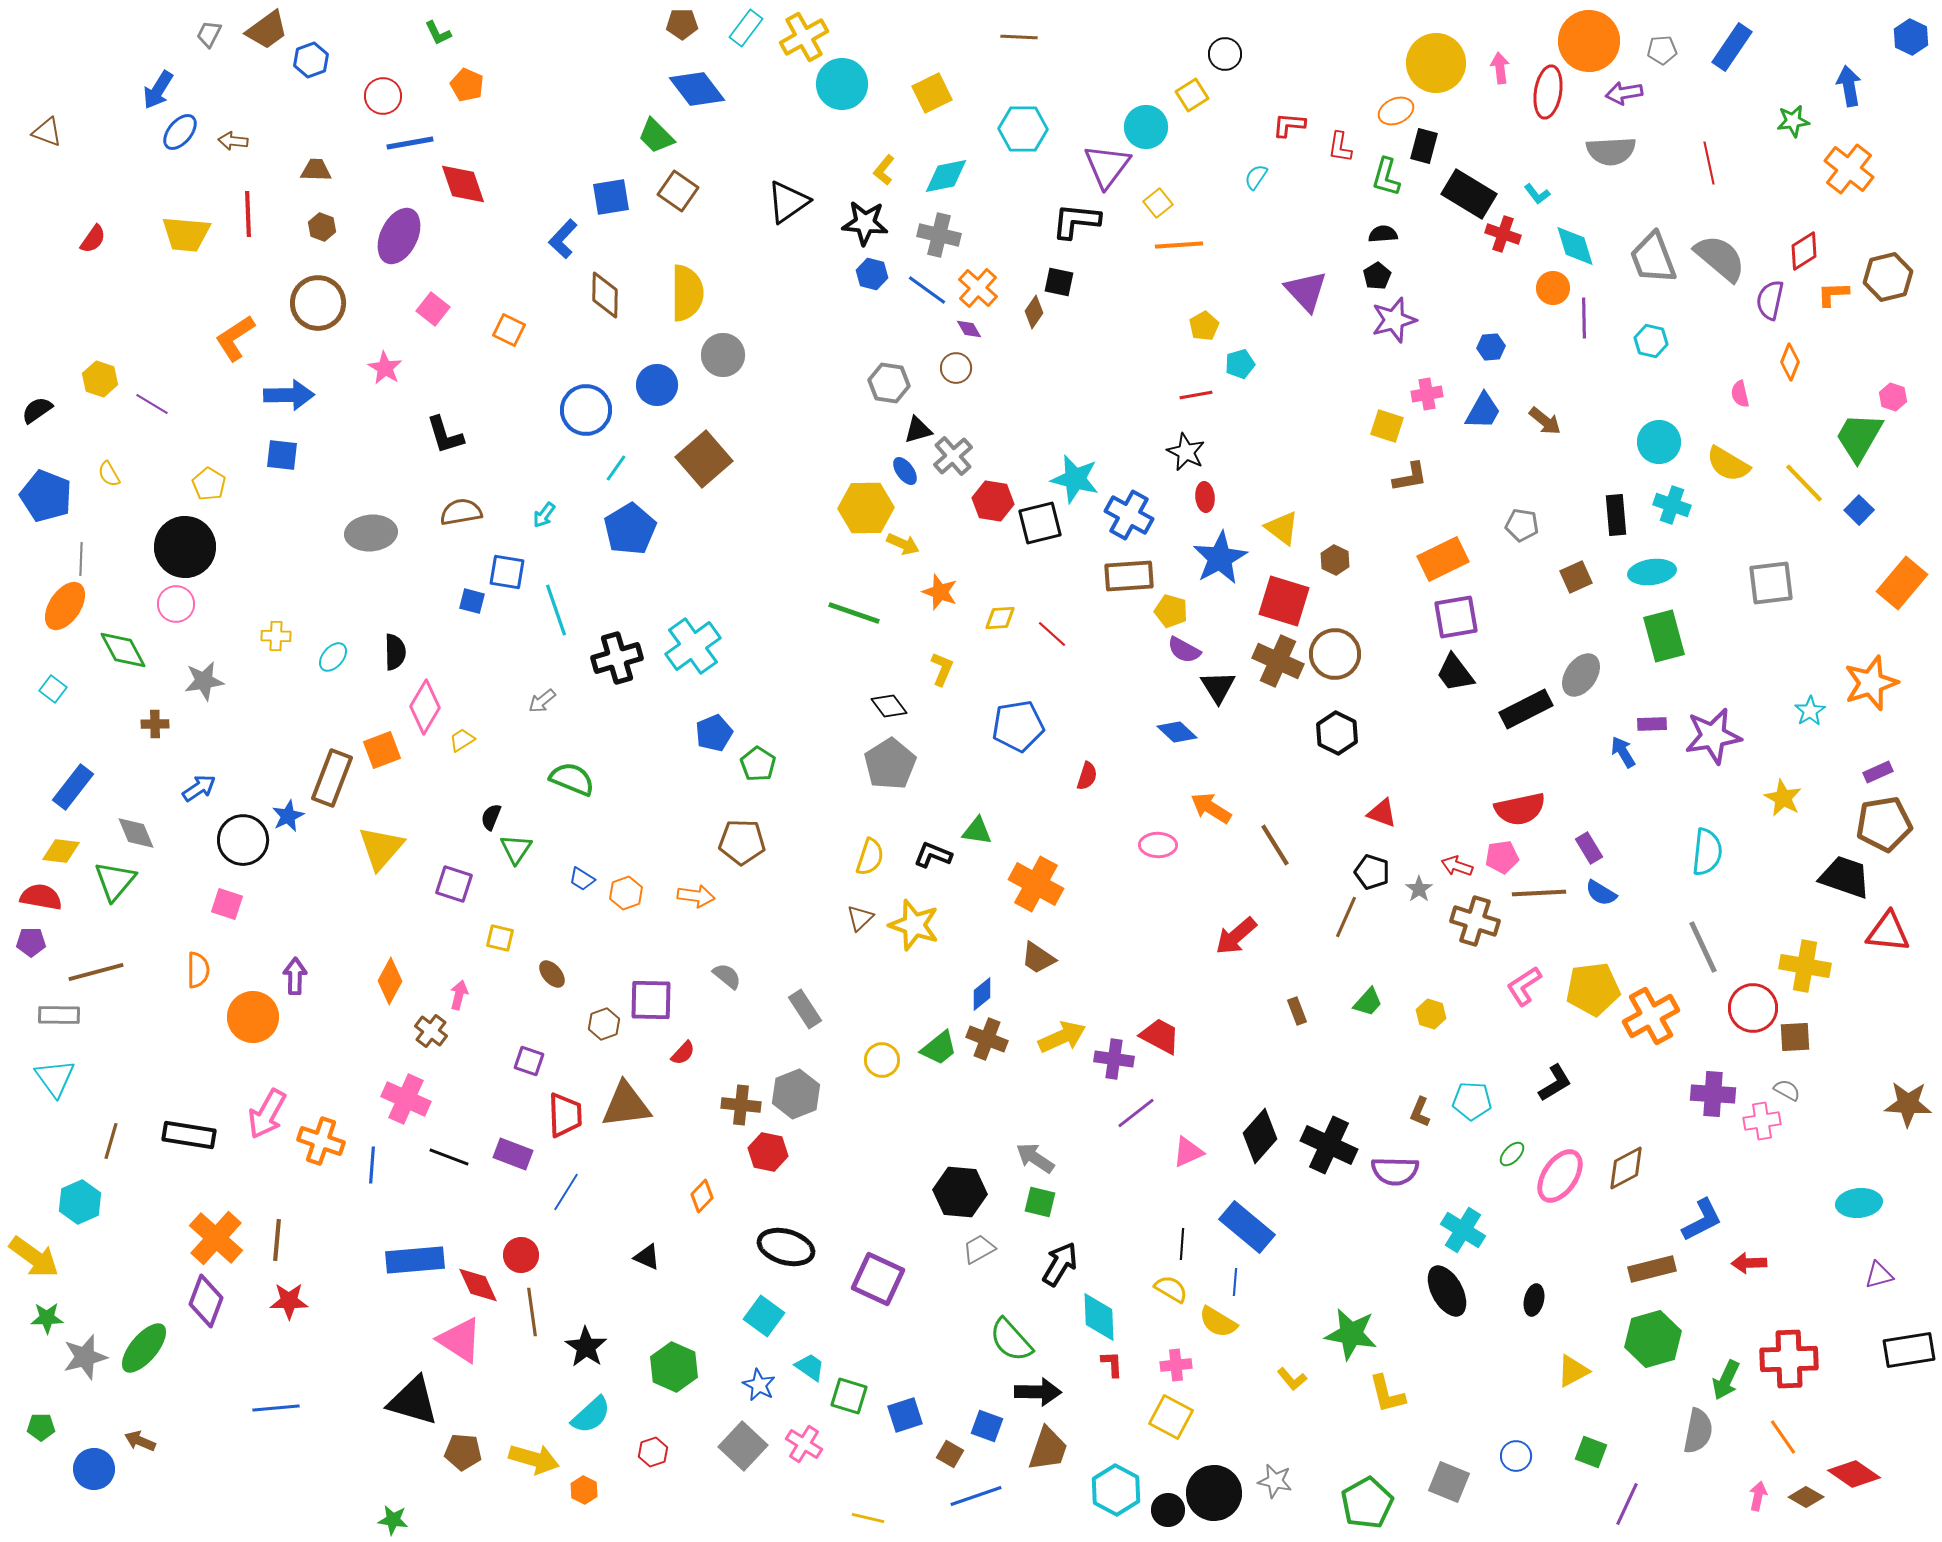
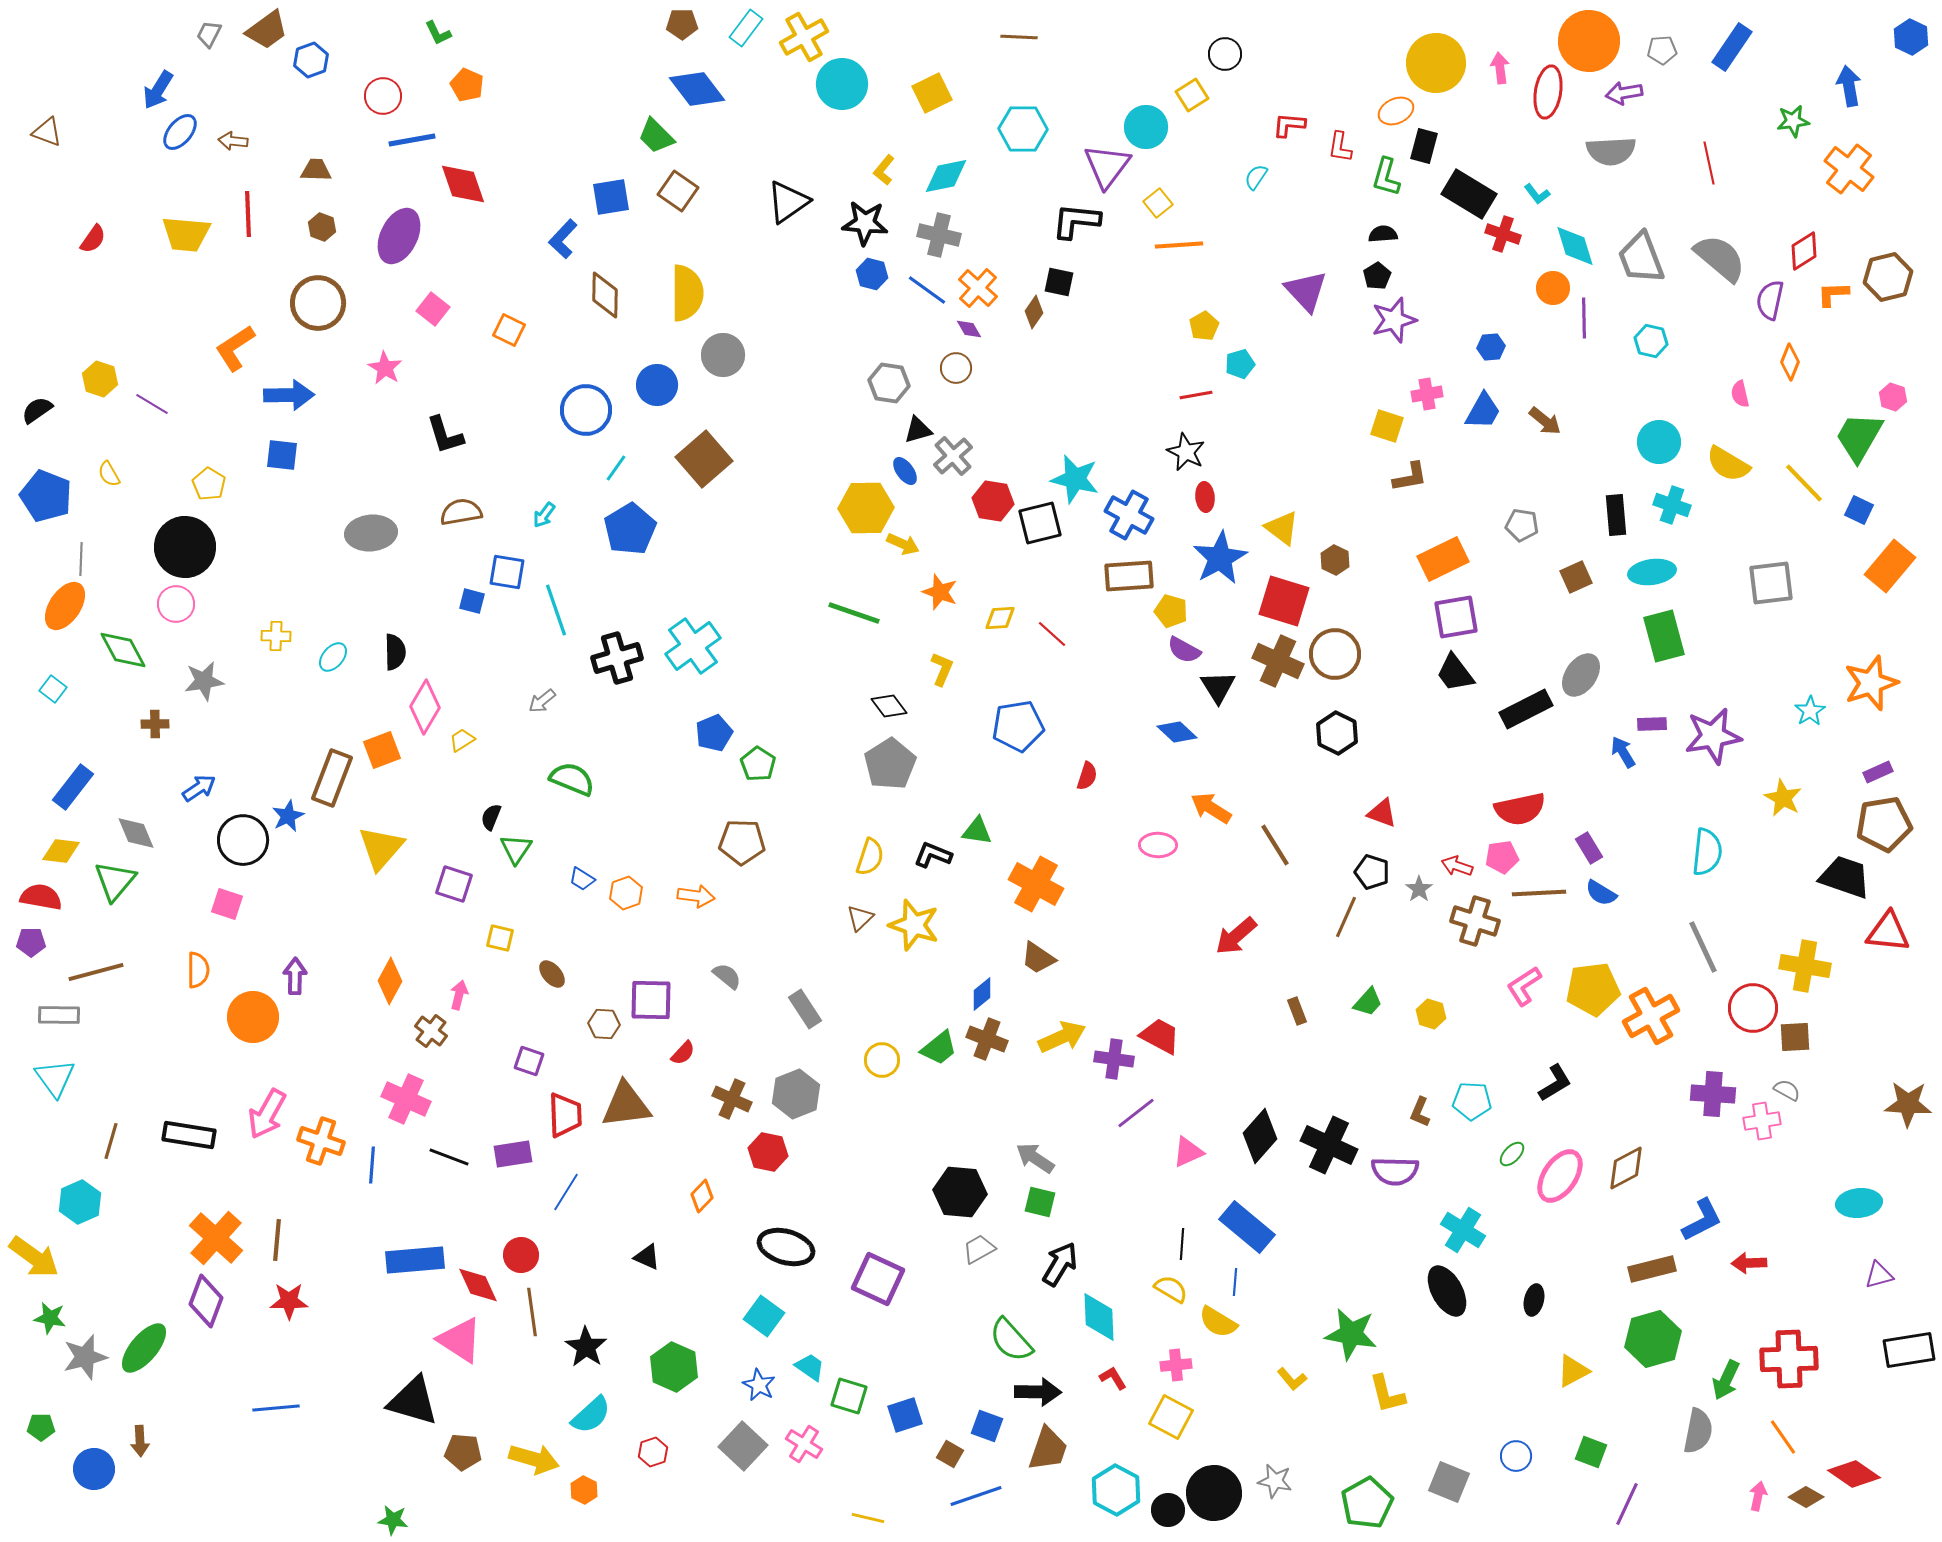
blue line at (410, 143): moved 2 px right, 3 px up
gray trapezoid at (1653, 258): moved 12 px left
orange L-shape at (235, 338): moved 10 px down
blue square at (1859, 510): rotated 20 degrees counterclockwise
orange rectangle at (1902, 583): moved 12 px left, 17 px up
brown hexagon at (604, 1024): rotated 24 degrees clockwise
brown cross at (741, 1105): moved 9 px left, 6 px up; rotated 18 degrees clockwise
purple rectangle at (513, 1154): rotated 30 degrees counterclockwise
green star at (47, 1318): moved 3 px right; rotated 12 degrees clockwise
red L-shape at (1112, 1364): moved 1 px right, 14 px down; rotated 28 degrees counterclockwise
brown arrow at (140, 1441): rotated 116 degrees counterclockwise
